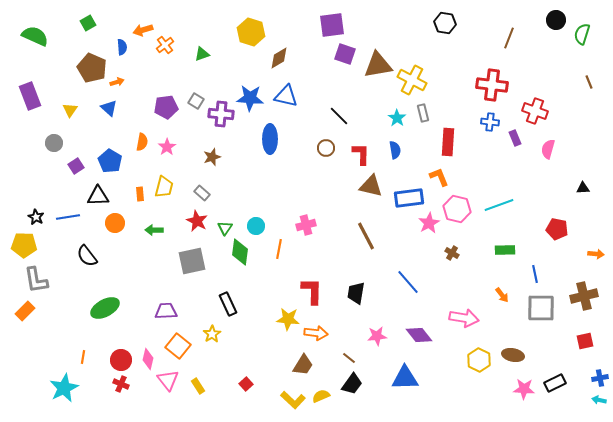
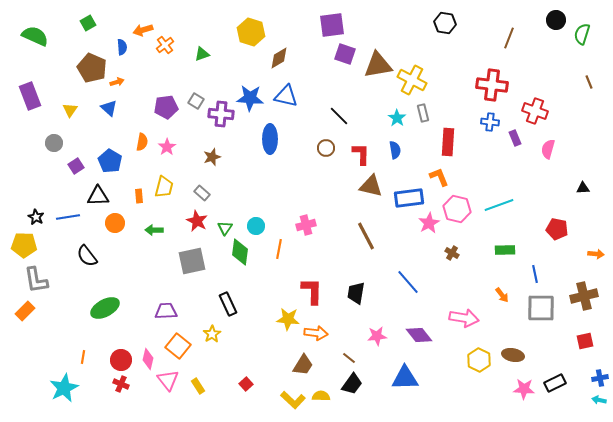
orange rectangle at (140, 194): moved 1 px left, 2 px down
yellow semicircle at (321, 396): rotated 24 degrees clockwise
